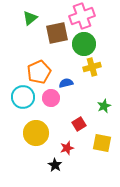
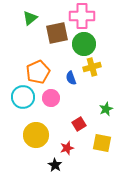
pink cross: rotated 20 degrees clockwise
orange pentagon: moved 1 px left
blue semicircle: moved 5 px right, 5 px up; rotated 96 degrees counterclockwise
green star: moved 2 px right, 3 px down
yellow circle: moved 2 px down
